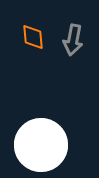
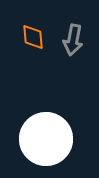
white circle: moved 5 px right, 6 px up
